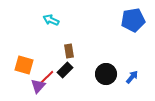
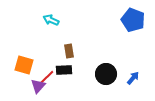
blue pentagon: rotated 30 degrees clockwise
black rectangle: moved 1 px left; rotated 42 degrees clockwise
blue arrow: moved 1 px right, 1 px down
